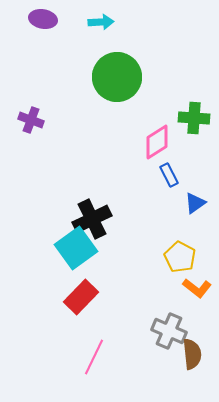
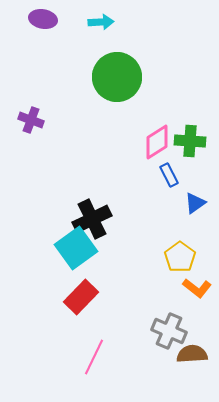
green cross: moved 4 px left, 23 px down
yellow pentagon: rotated 8 degrees clockwise
brown semicircle: rotated 88 degrees counterclockwise
